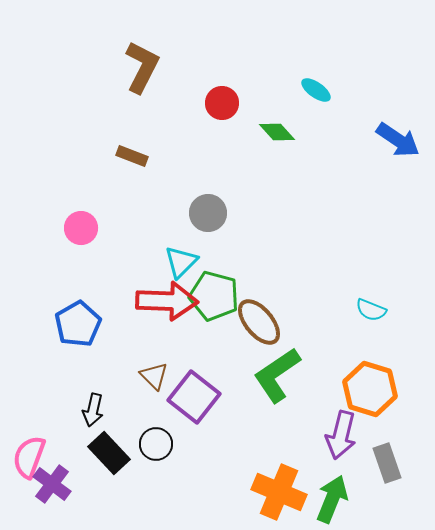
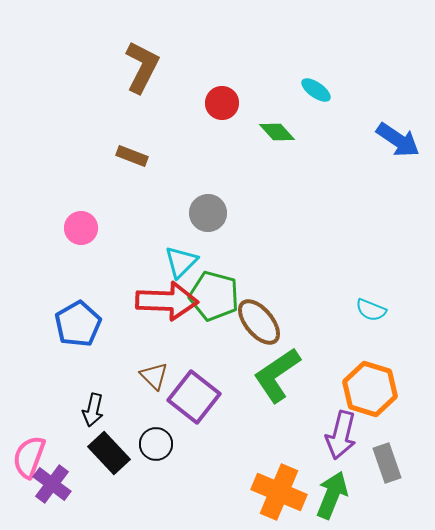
green arrow: moved 4 px up
